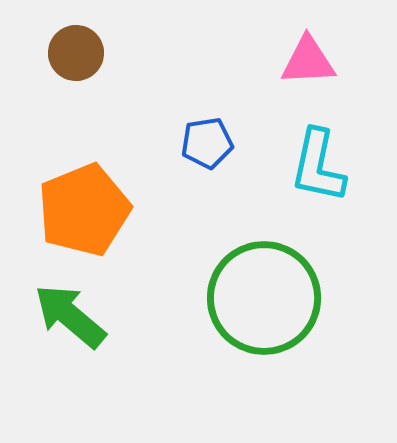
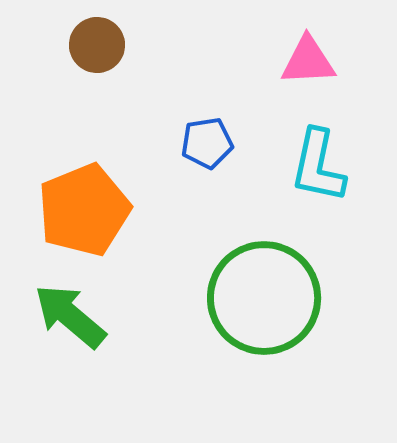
brown circle: moved 21 px right, 8 px up
